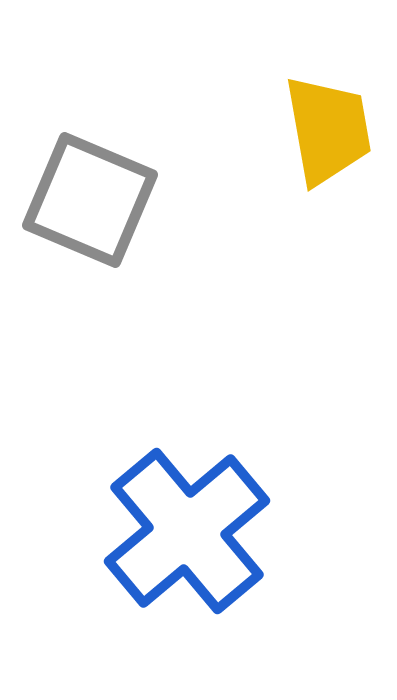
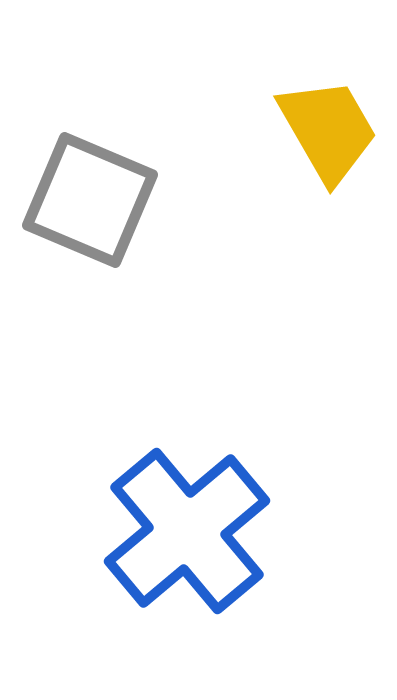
yellow trapezoid: rotated 20 degrees counterclockwise
